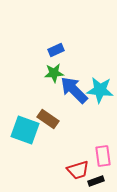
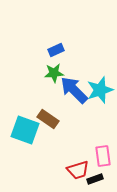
cyan star: rotated 24 degrees counterclockwise
black rectangle: moved 1 px left, 2 px up
